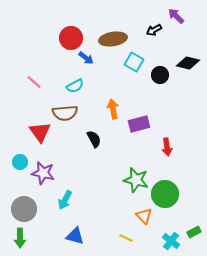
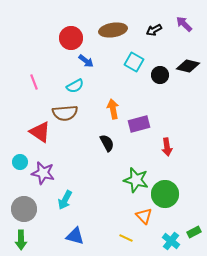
purple arrow: moved 8 px right, 8 px down
brown ellipse: moved 9 px up
blue arrow: moved 3 px down
black diamond: moved 3 px down
pink line: rotated 28 degrees clockwise
red triangle: rotated 20 degrees counterclockwise
black semicircle: moved 13 px right, 4 px down
green arrow: moved 1 px right, 2 px down
